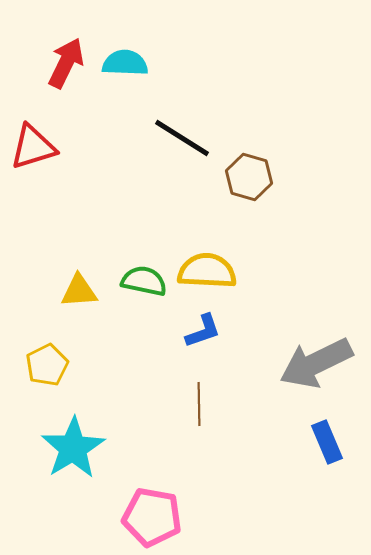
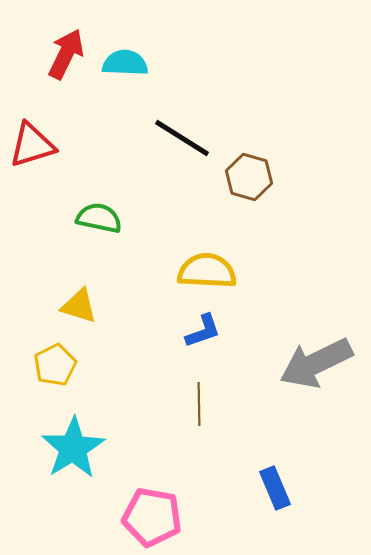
red arrow: moved 9 px up
red triangle: moved 1 px left, 2 px up
green semicircle: moved 45 px left, 63 px up
yellow triangle: moved 15 px down; rotated 21 degrees clockwise
yellow pentagon: moved 8 px right
blue rectangle: moved 52 px left, 46 px down
